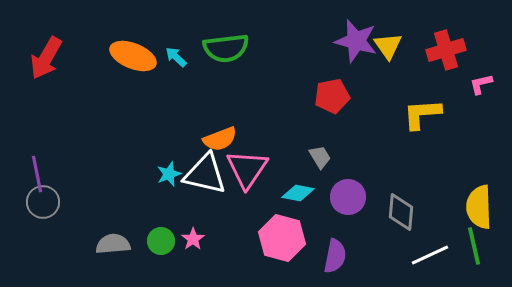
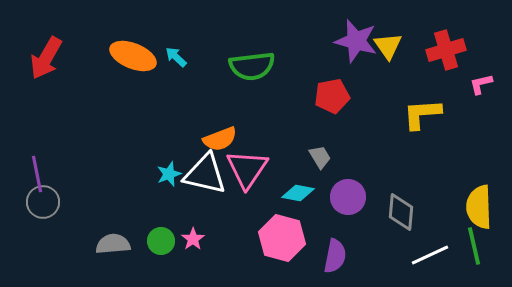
green semicircle: moved 26 px right, 18 px down
